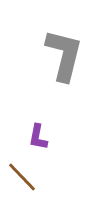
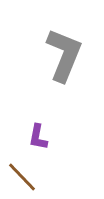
gray L-shape: rotated 8 degrees clockwise
